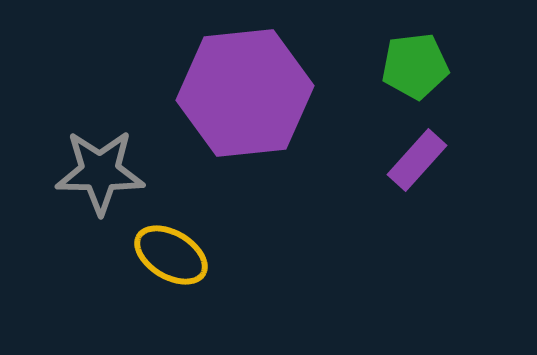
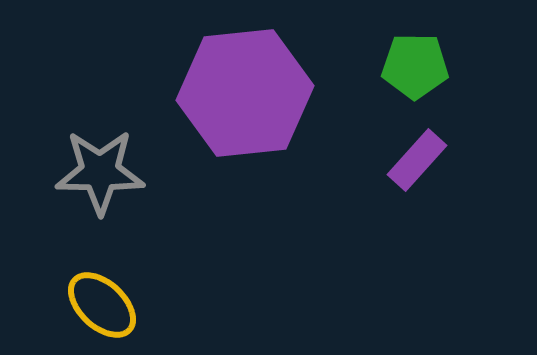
green pentagon: rotated 8 degrees clockwise
yellow ellipse: moved 69 px left, 50 px down; rotated 12 degrees clockwise
